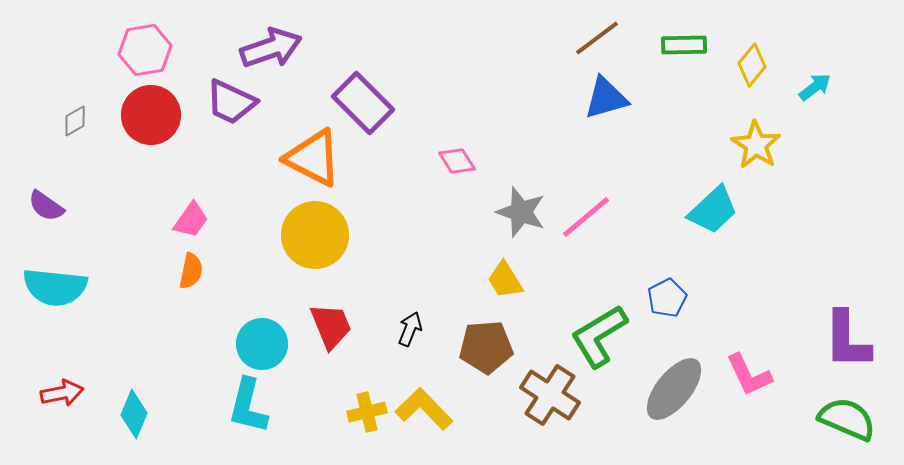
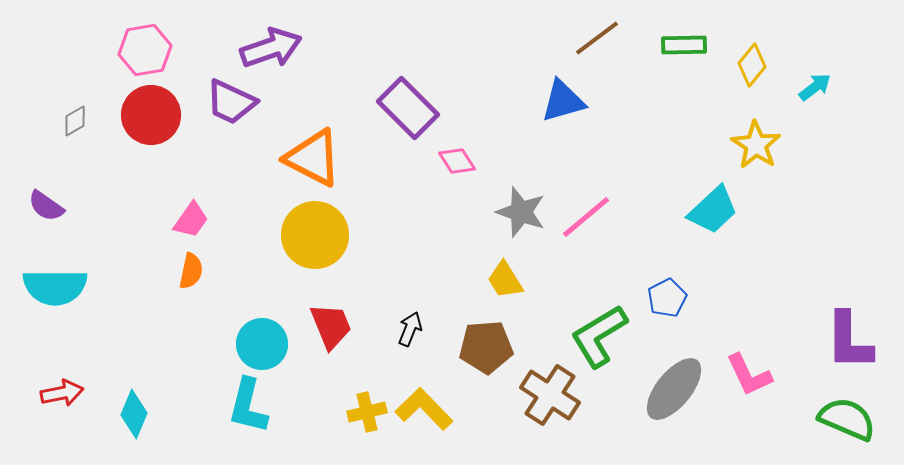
blue triangle: moved 43 px left, 3 px down
purple rectangle: moved 45 px right, 5 px down
cyan semicircle: rotated 6 degrees counterclockwise
purple L-shape: moved 2 px right, 1 px down
